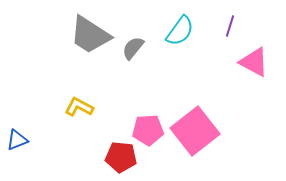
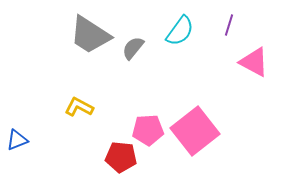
purple line: moved 1 px left, 1 px up
